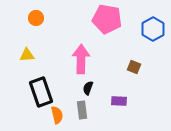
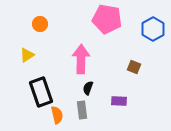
orange circle: moved 4 px right, 6 px down
yellow triangle: rotated 28 degrees counterclockwise
